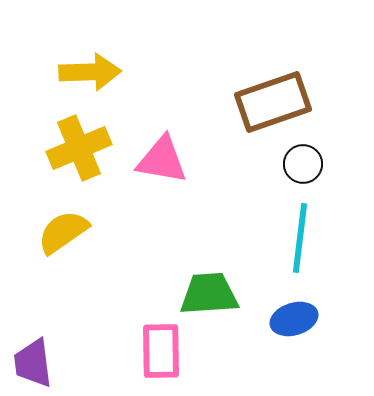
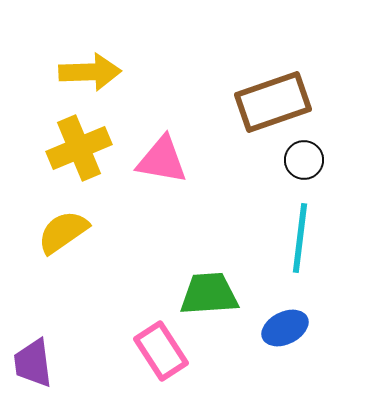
black circle: moved 1 px right, 4 px up
blue ellipse: moved 9 px left, 9 px down; rotated 9 degrees counterclockwise
pink rectangle: rotated 32 degrees counterclockwise
